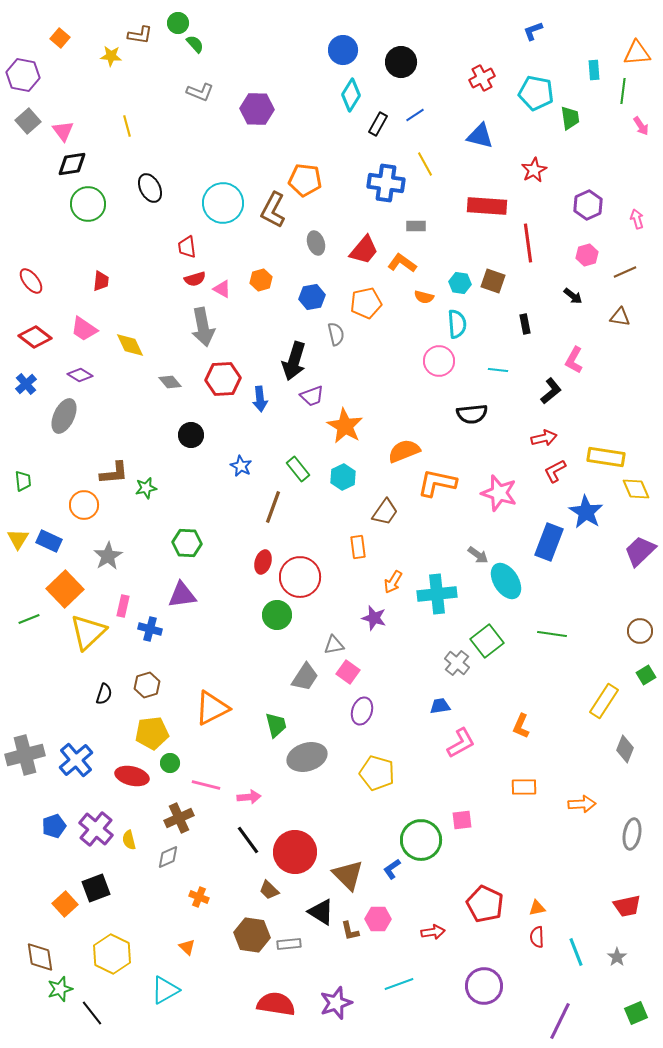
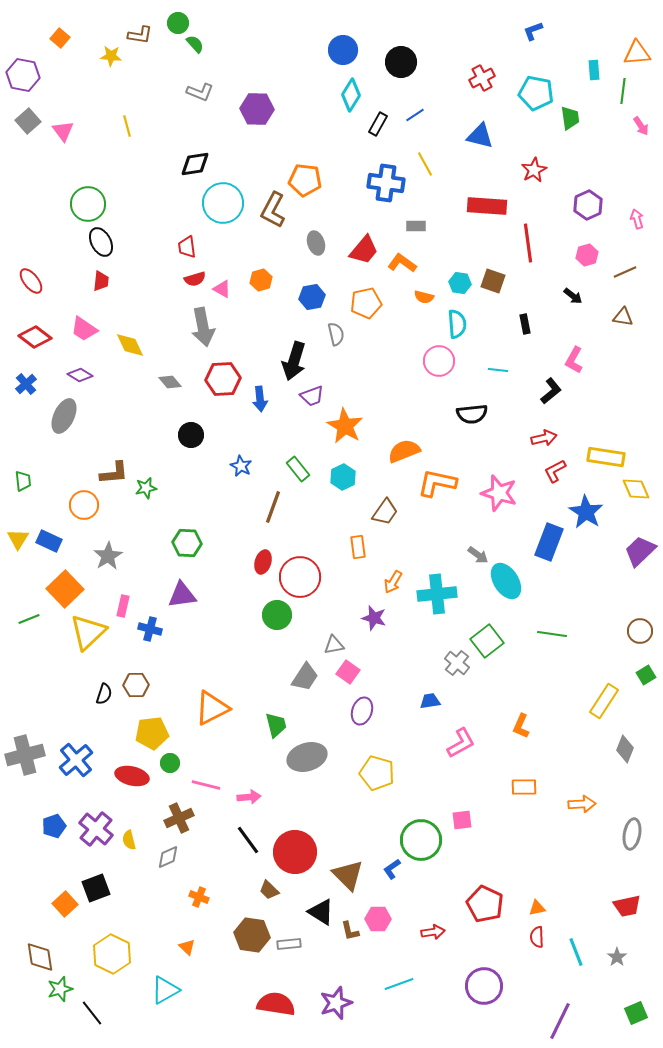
black diamond at (72, 164): moved 123 px right
black ellipse at (150, 188): moved 49 px left, 54 px down
brown triangle at (620, 317): moved 3 px right
brown hexagon at (147, 685): moved 11 px left; rotated 15 degrees clockwise
blue trapezoid at (440, 706): moved 10 px left, 5 px up
